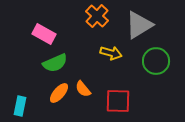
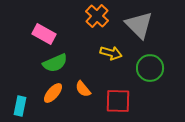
gray triangle: rotated 44 degrees counterclockwise
green circle: moved 6 px left, 7 px down
orange ellipse: moved 6 px left
